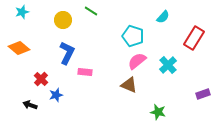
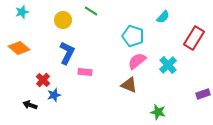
red cross: moved 2 px right, 1 px down
blue star: moved 2 px left
